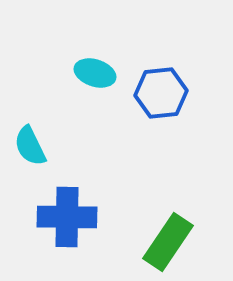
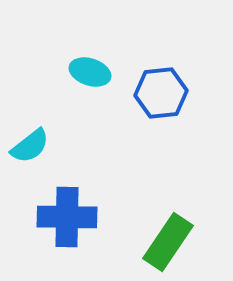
cyan ellipse: moved 5 px left, 1 px up
cyan semicircle: rotated 102 degrees counterclockwise
